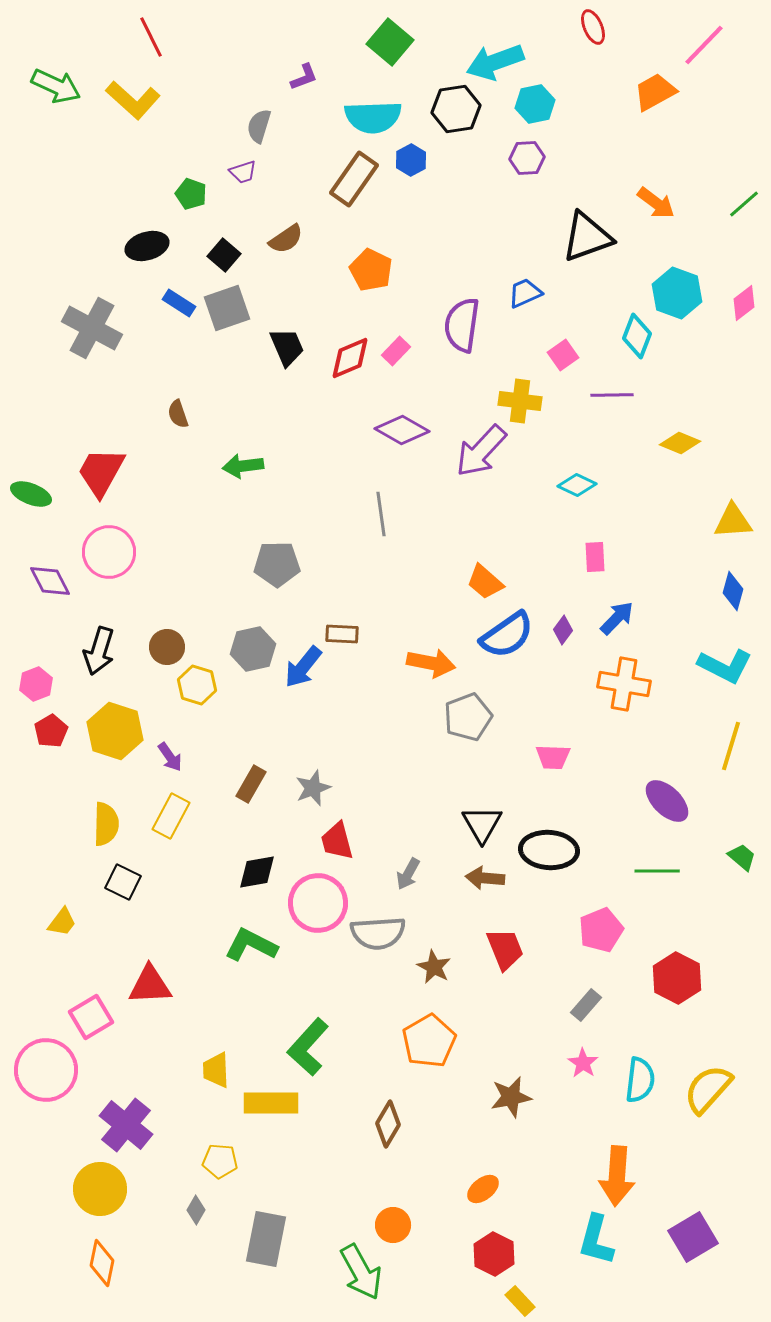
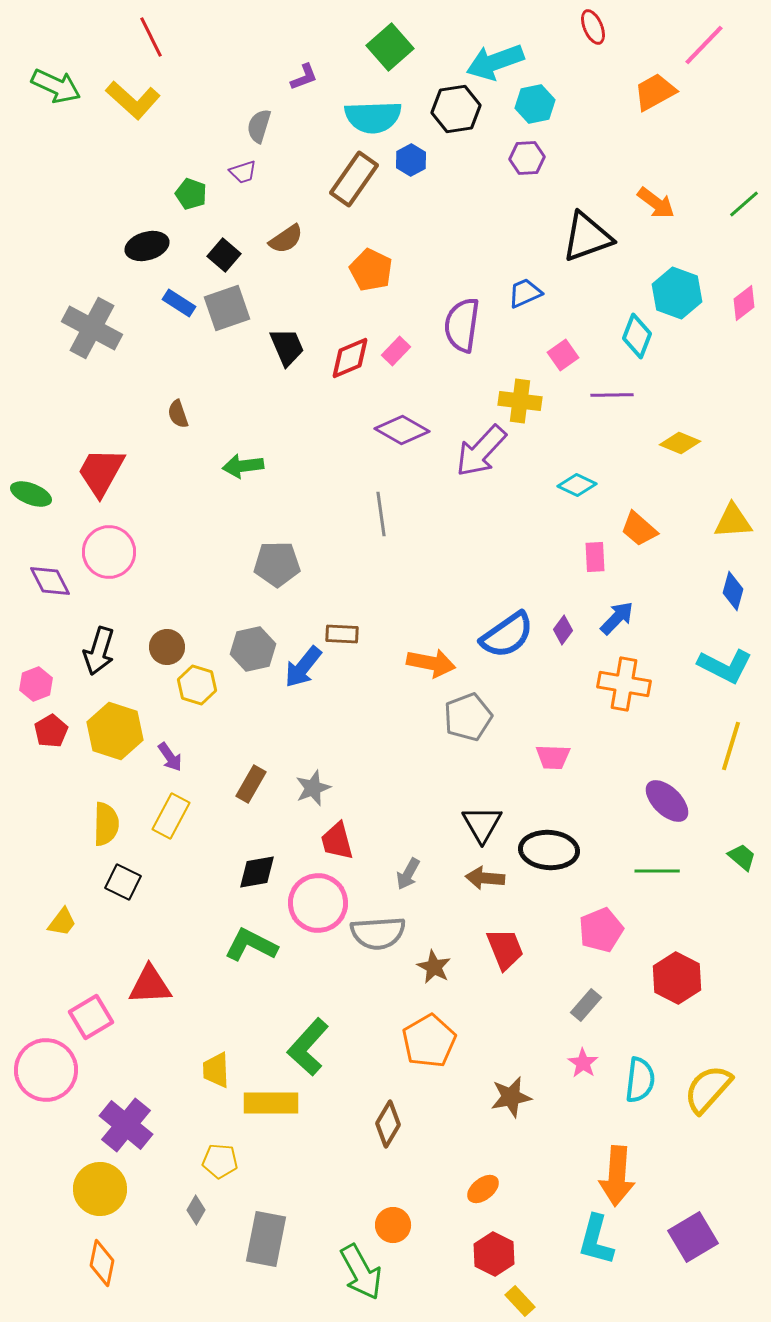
green square at (390, 42): moved 5 px down; rotated 9 degrees clockwise
orange trapezoid at (485, 582): moved 154 px right, 53 px up
